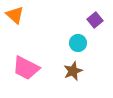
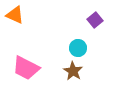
orange triangle: rotated 18 degrees counterclockwise
cyan circle: moved 5 px down
brown star: rotated 18 degrees counterclockwise
